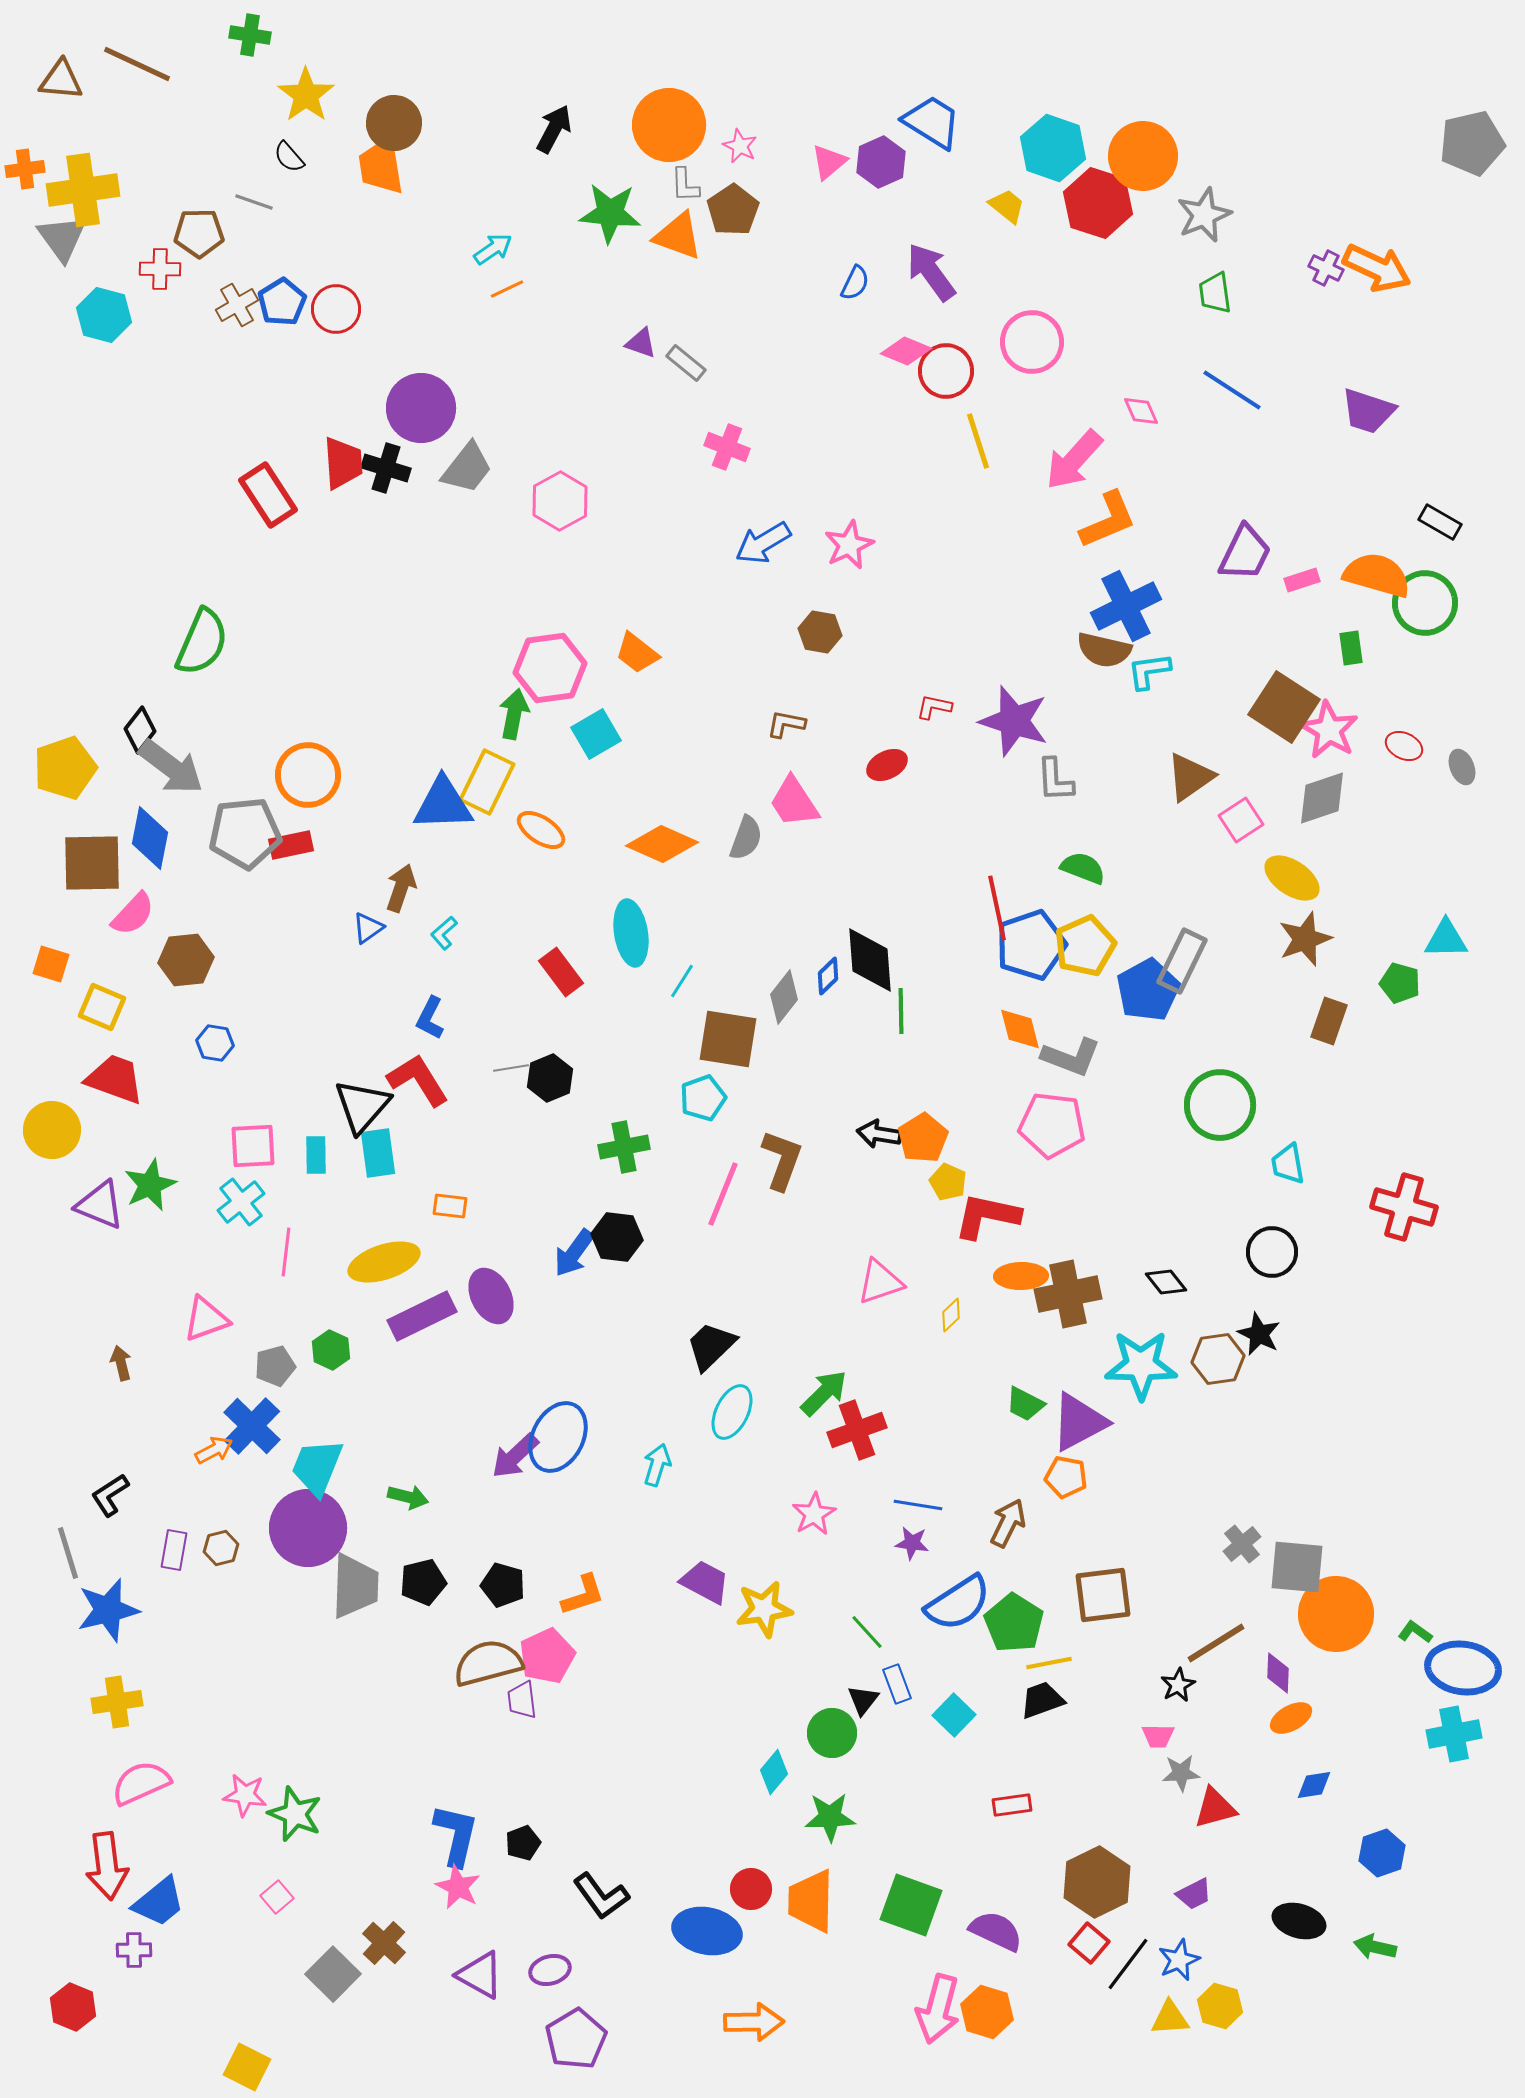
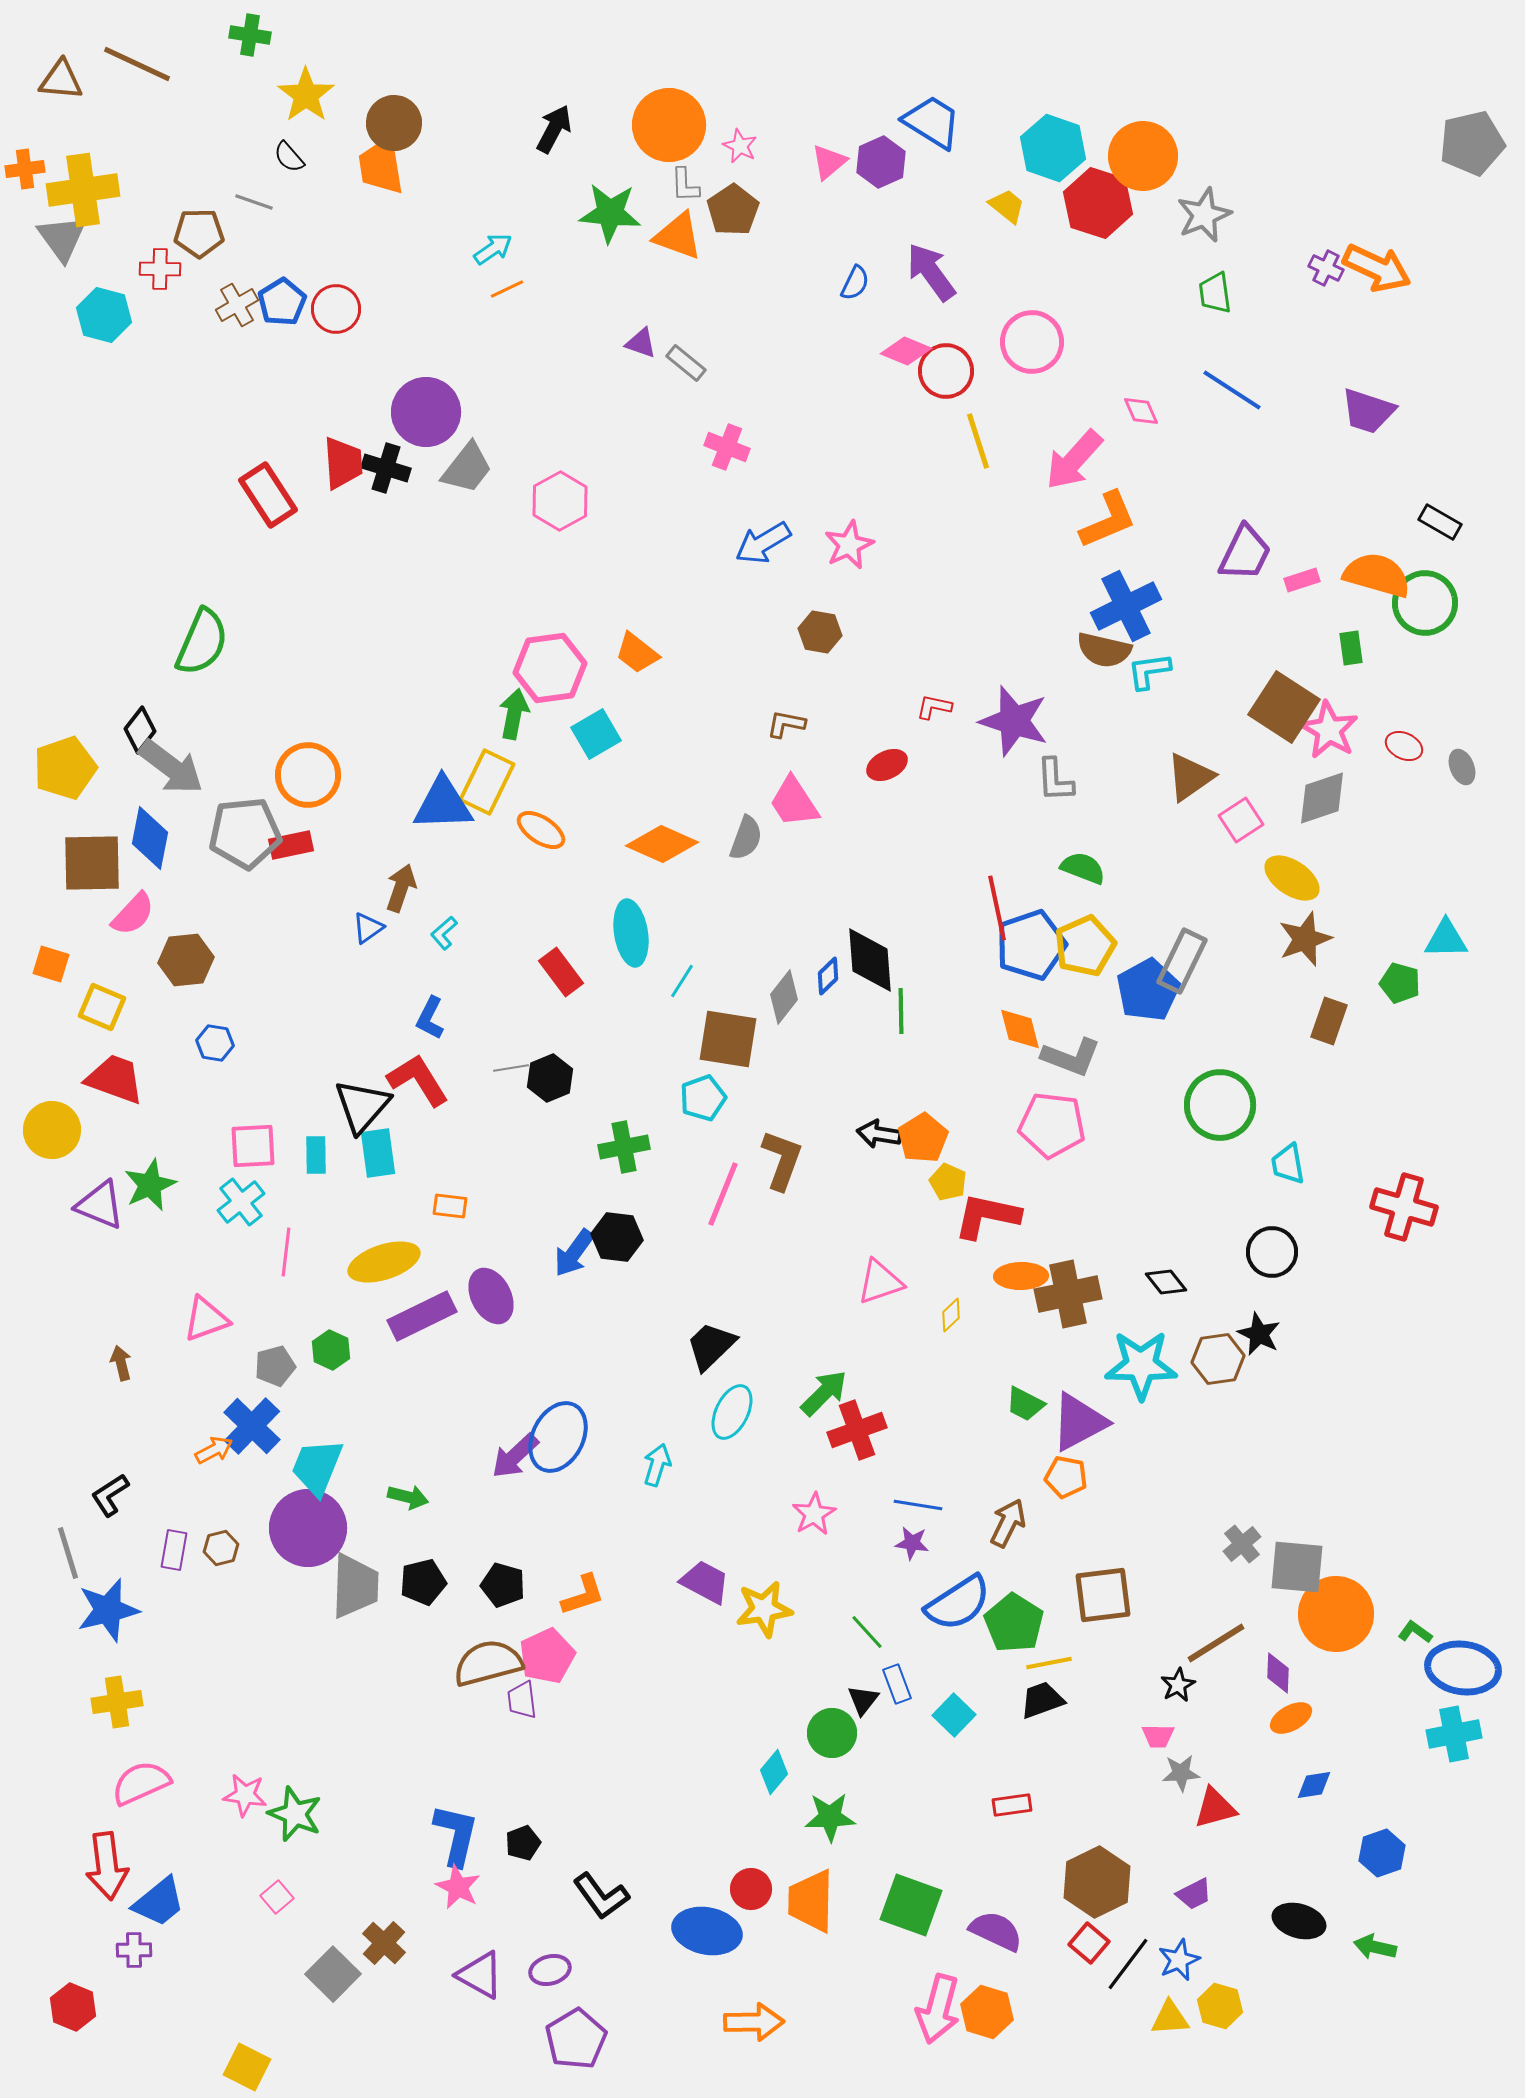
purple circle at (421, 408): moved 5 px right, 4 px down
